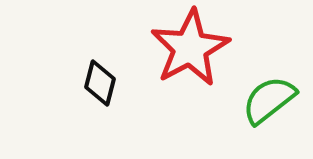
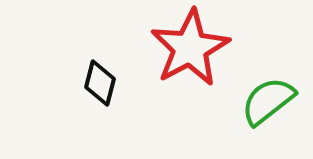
green semicircle: moved 1 px left, 1 px down
